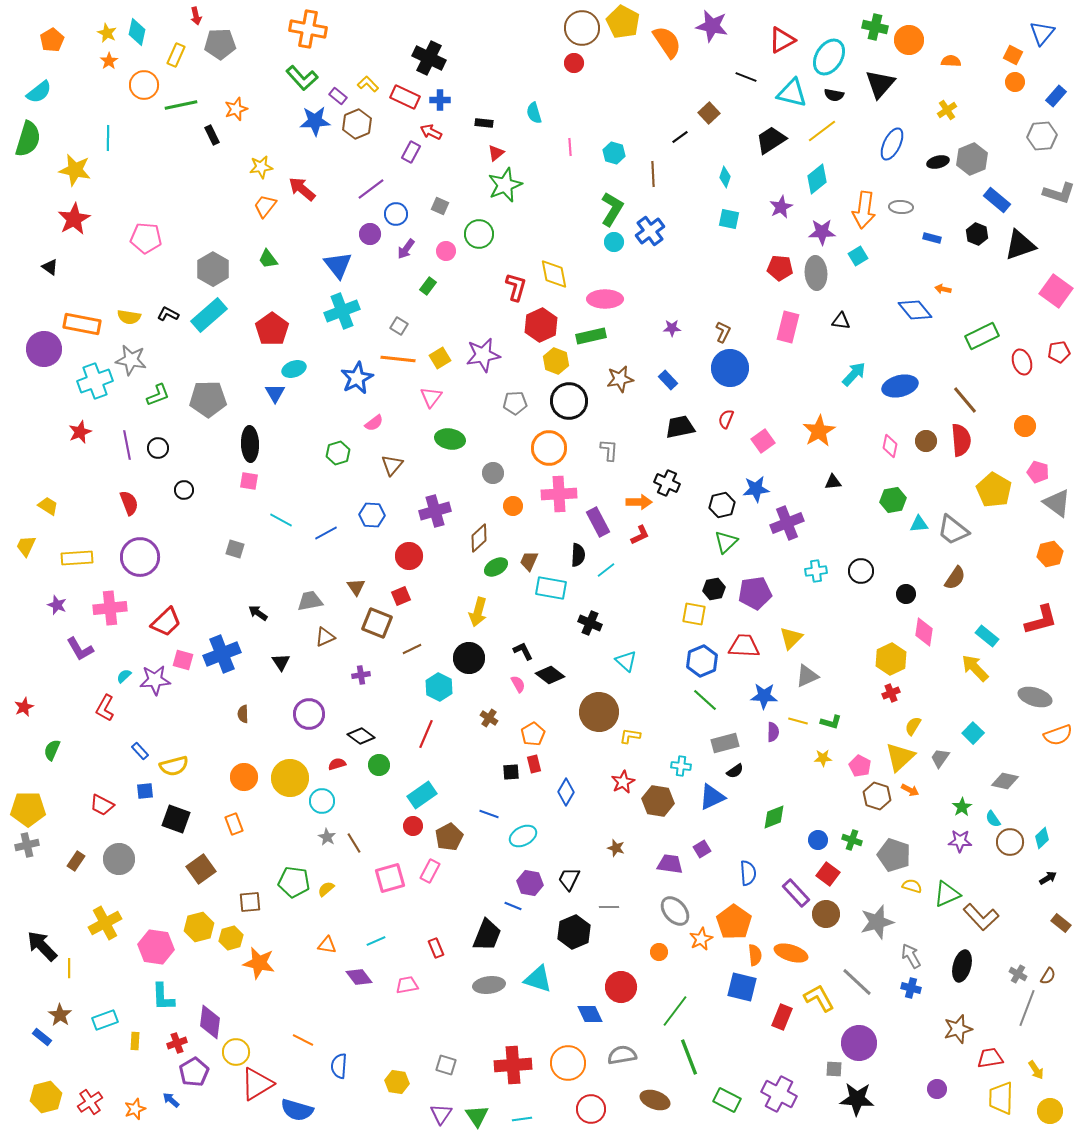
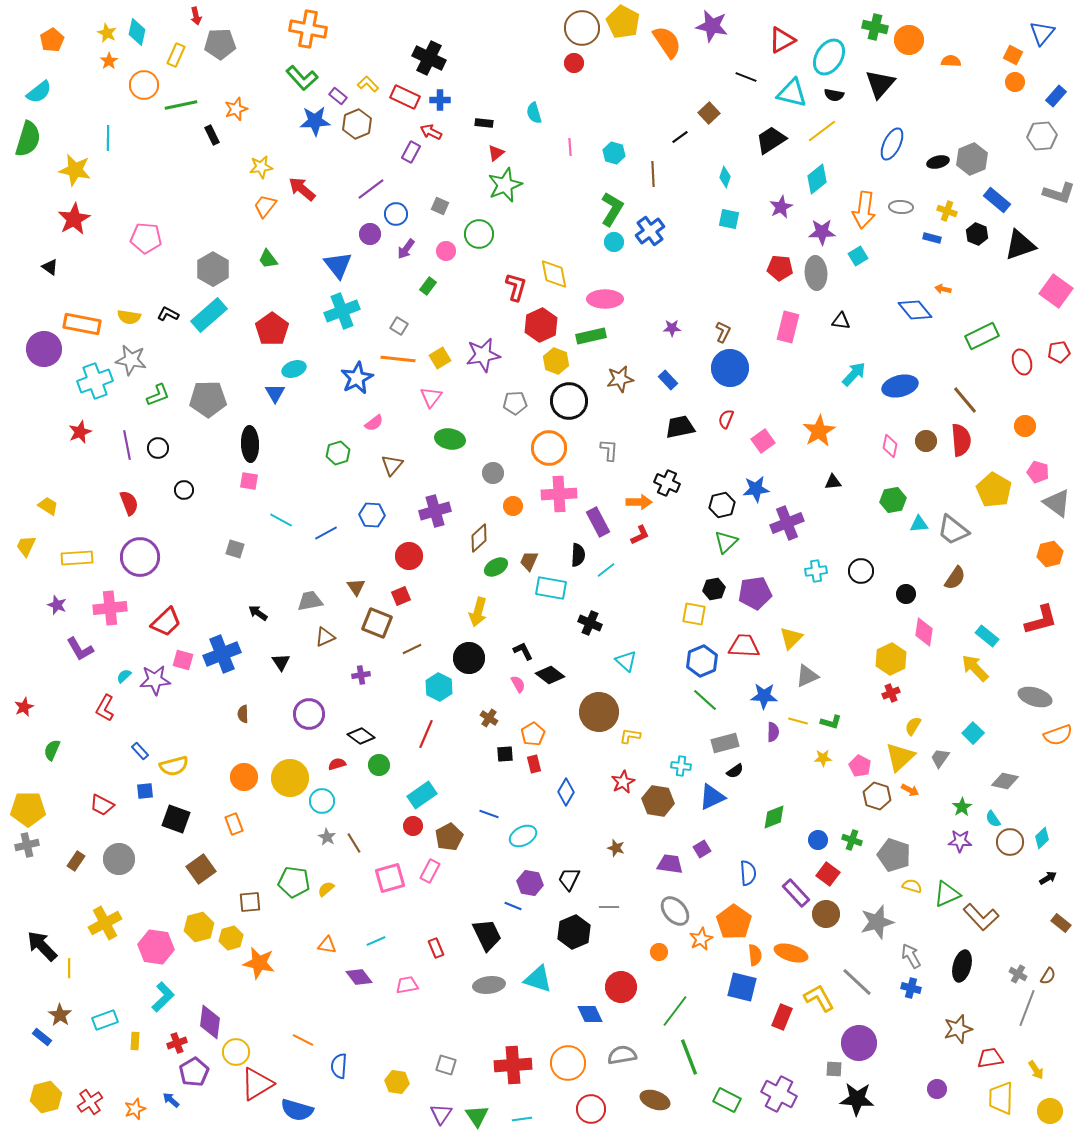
yellow cross at (947, 110): moved 101 px down; rotated 36 degrees counterclockwise
black square at (511, 772): moved 6 px left, 18 px up
black trapezoid at (487, 935): rotated 48 degrees counterclockwise
cyan L-shape at (163, 997): rotated 132 degrees counterclockwise
